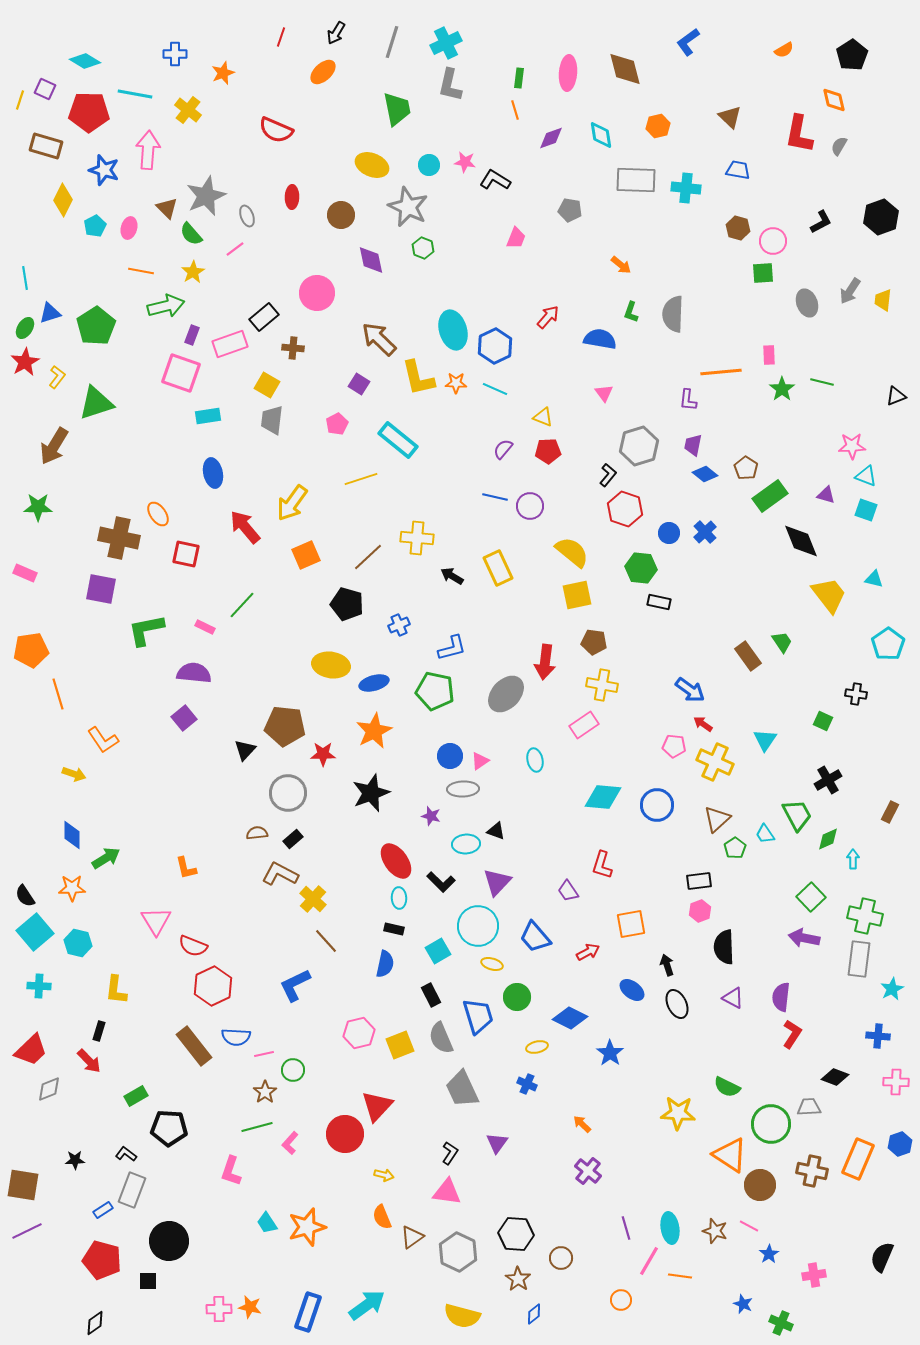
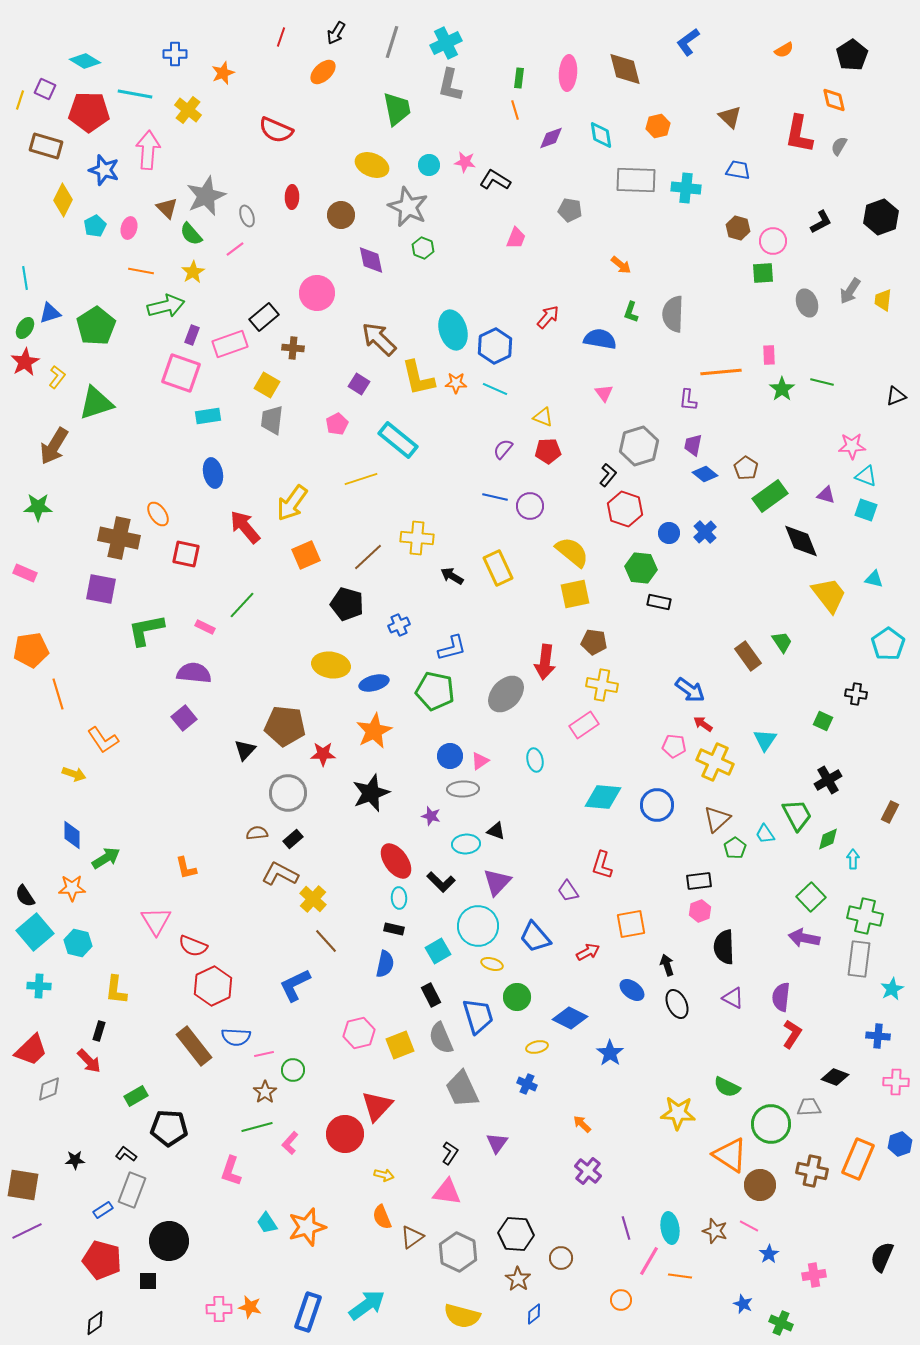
yellow square at (577, 595): moved 2 px left, 1 px up
